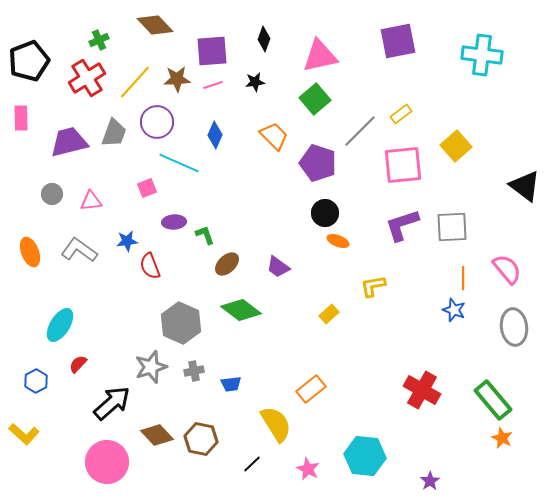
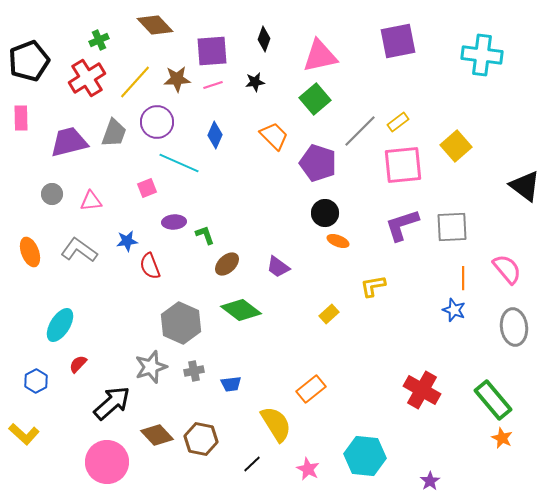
yellow rectangle at (401, 114): moved 3 px left, 8 px down
